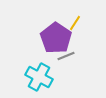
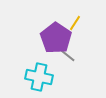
gray line: moved 1 px right, 1 px up; rotated 60 degrees clockwise
cyan cross: rotated 16 degrees counterclockwise
